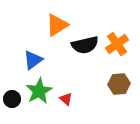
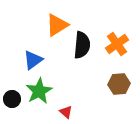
black semicircle: moved 3 px left; rotated 72 degrees counterclockwise
red triangle: moved 13 px down
